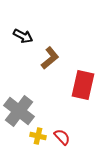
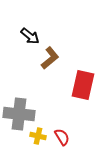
black arrow: moved 7 px right; rotated 12 degrees clockwise
gray cross: moved 3 px down; rotated 32 degrees counterclockwise
red semicircle: rotated 12 degrees clockwise
